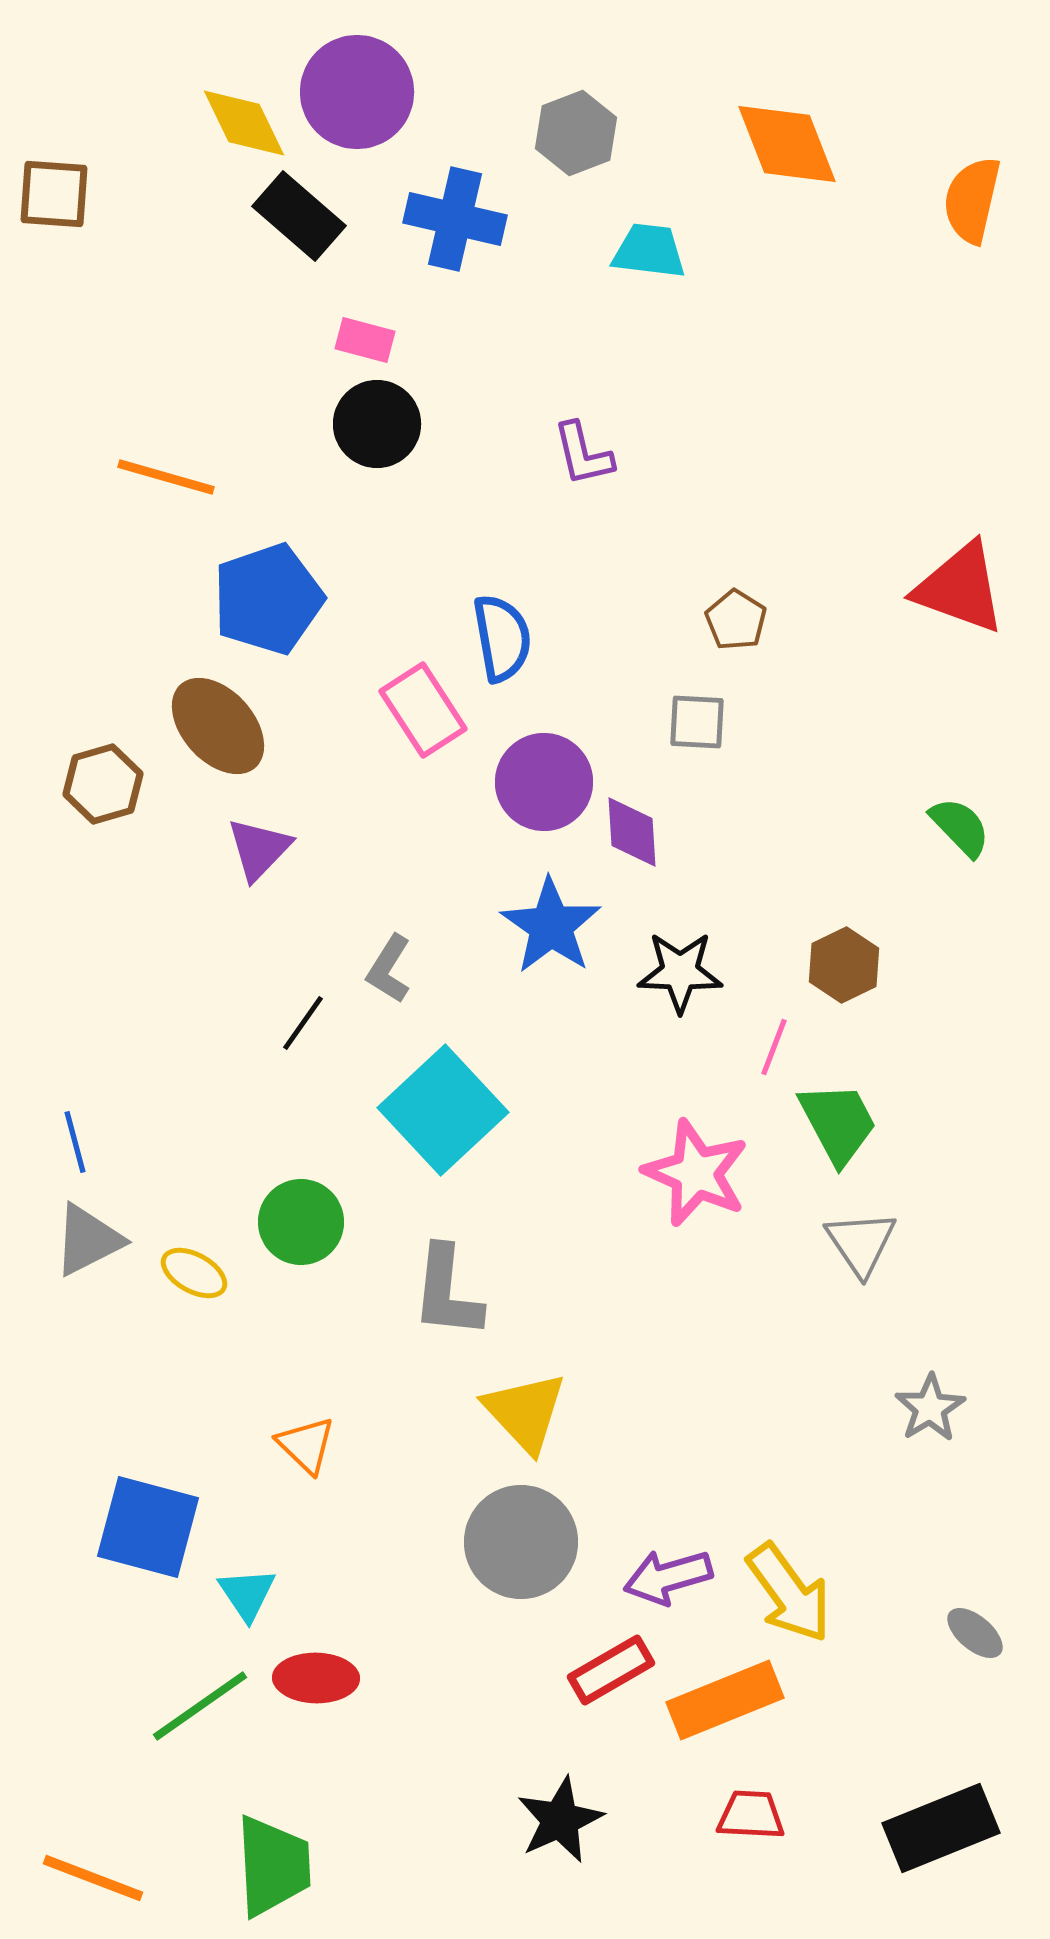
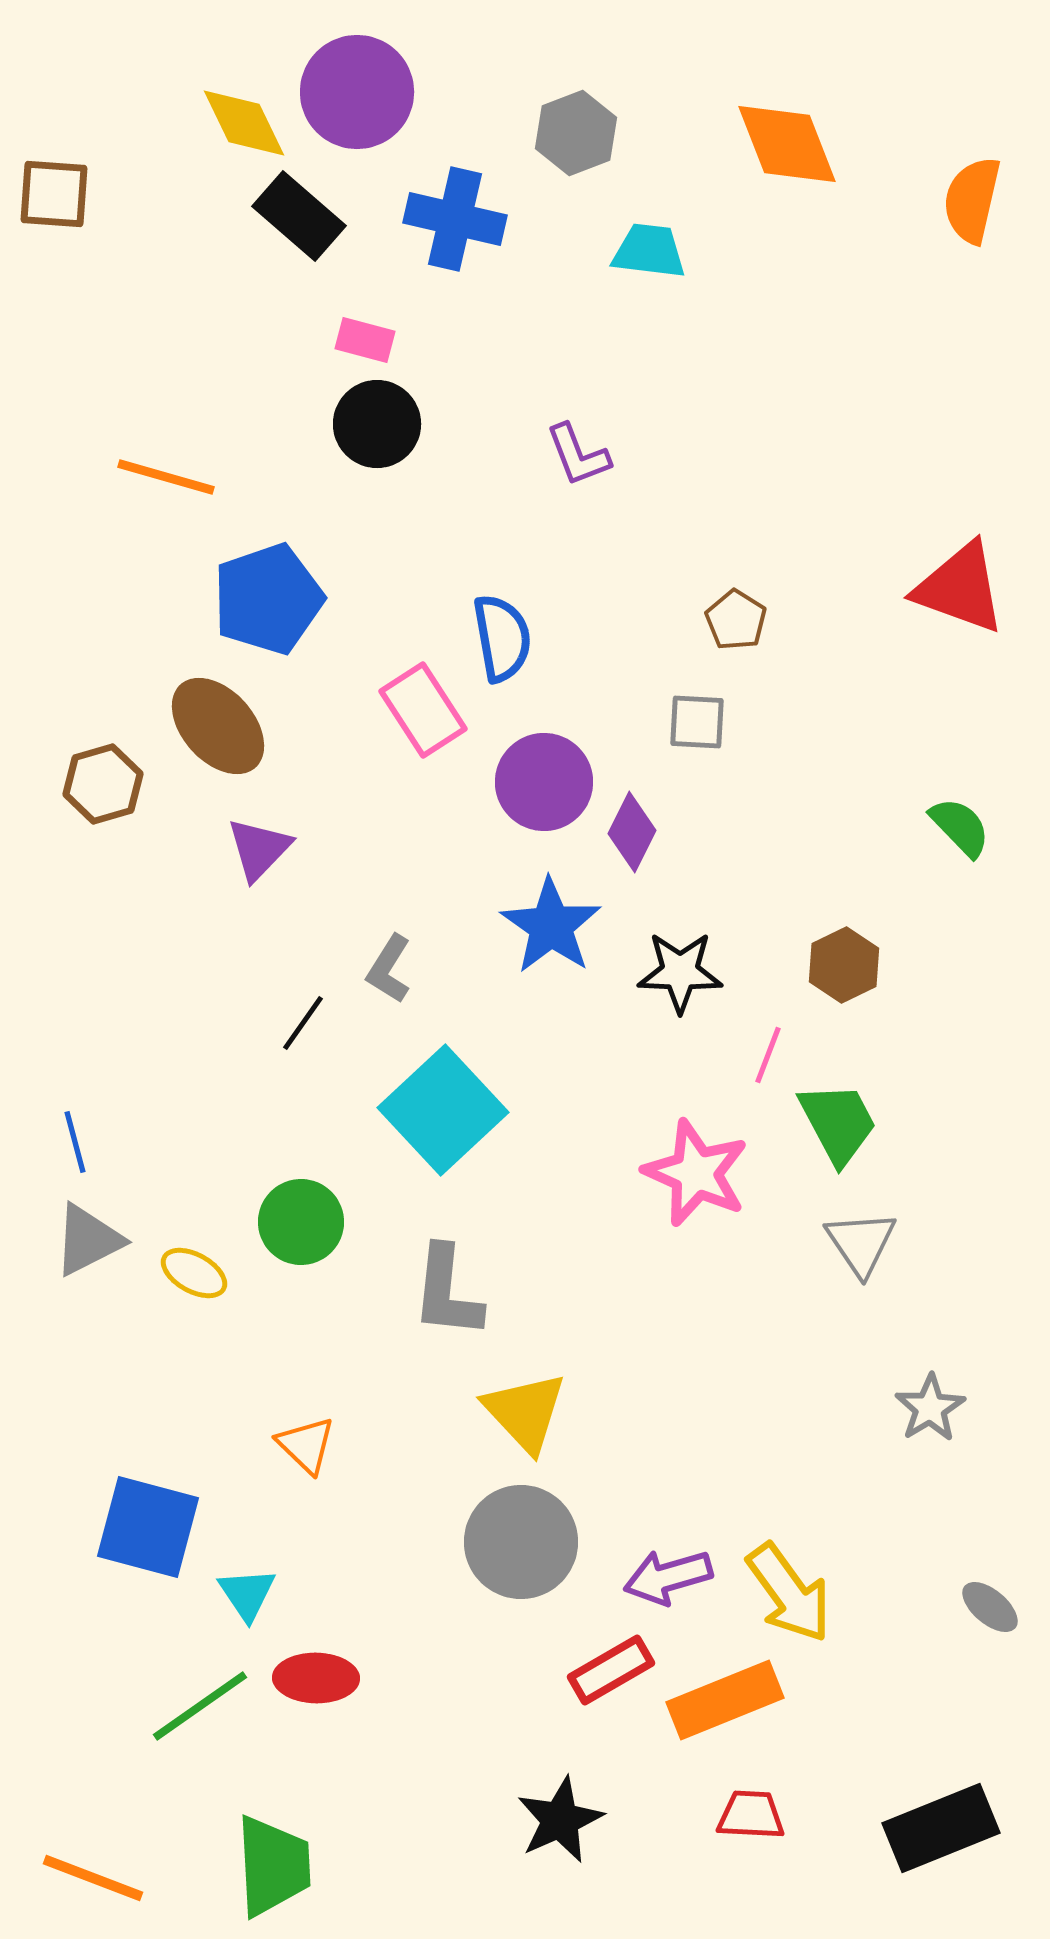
purple L-shape at (583, 454): moved 5 px left, 1 px down; rotated 8 degrees counterclockwise
purple diamond at (632, 832): rotated 30 degrees clockwise
pink line at (774, 1047): moved 6 px left, 8 px down
gray ellipse at (975, 1633): moved 15 px right, 26 px up
